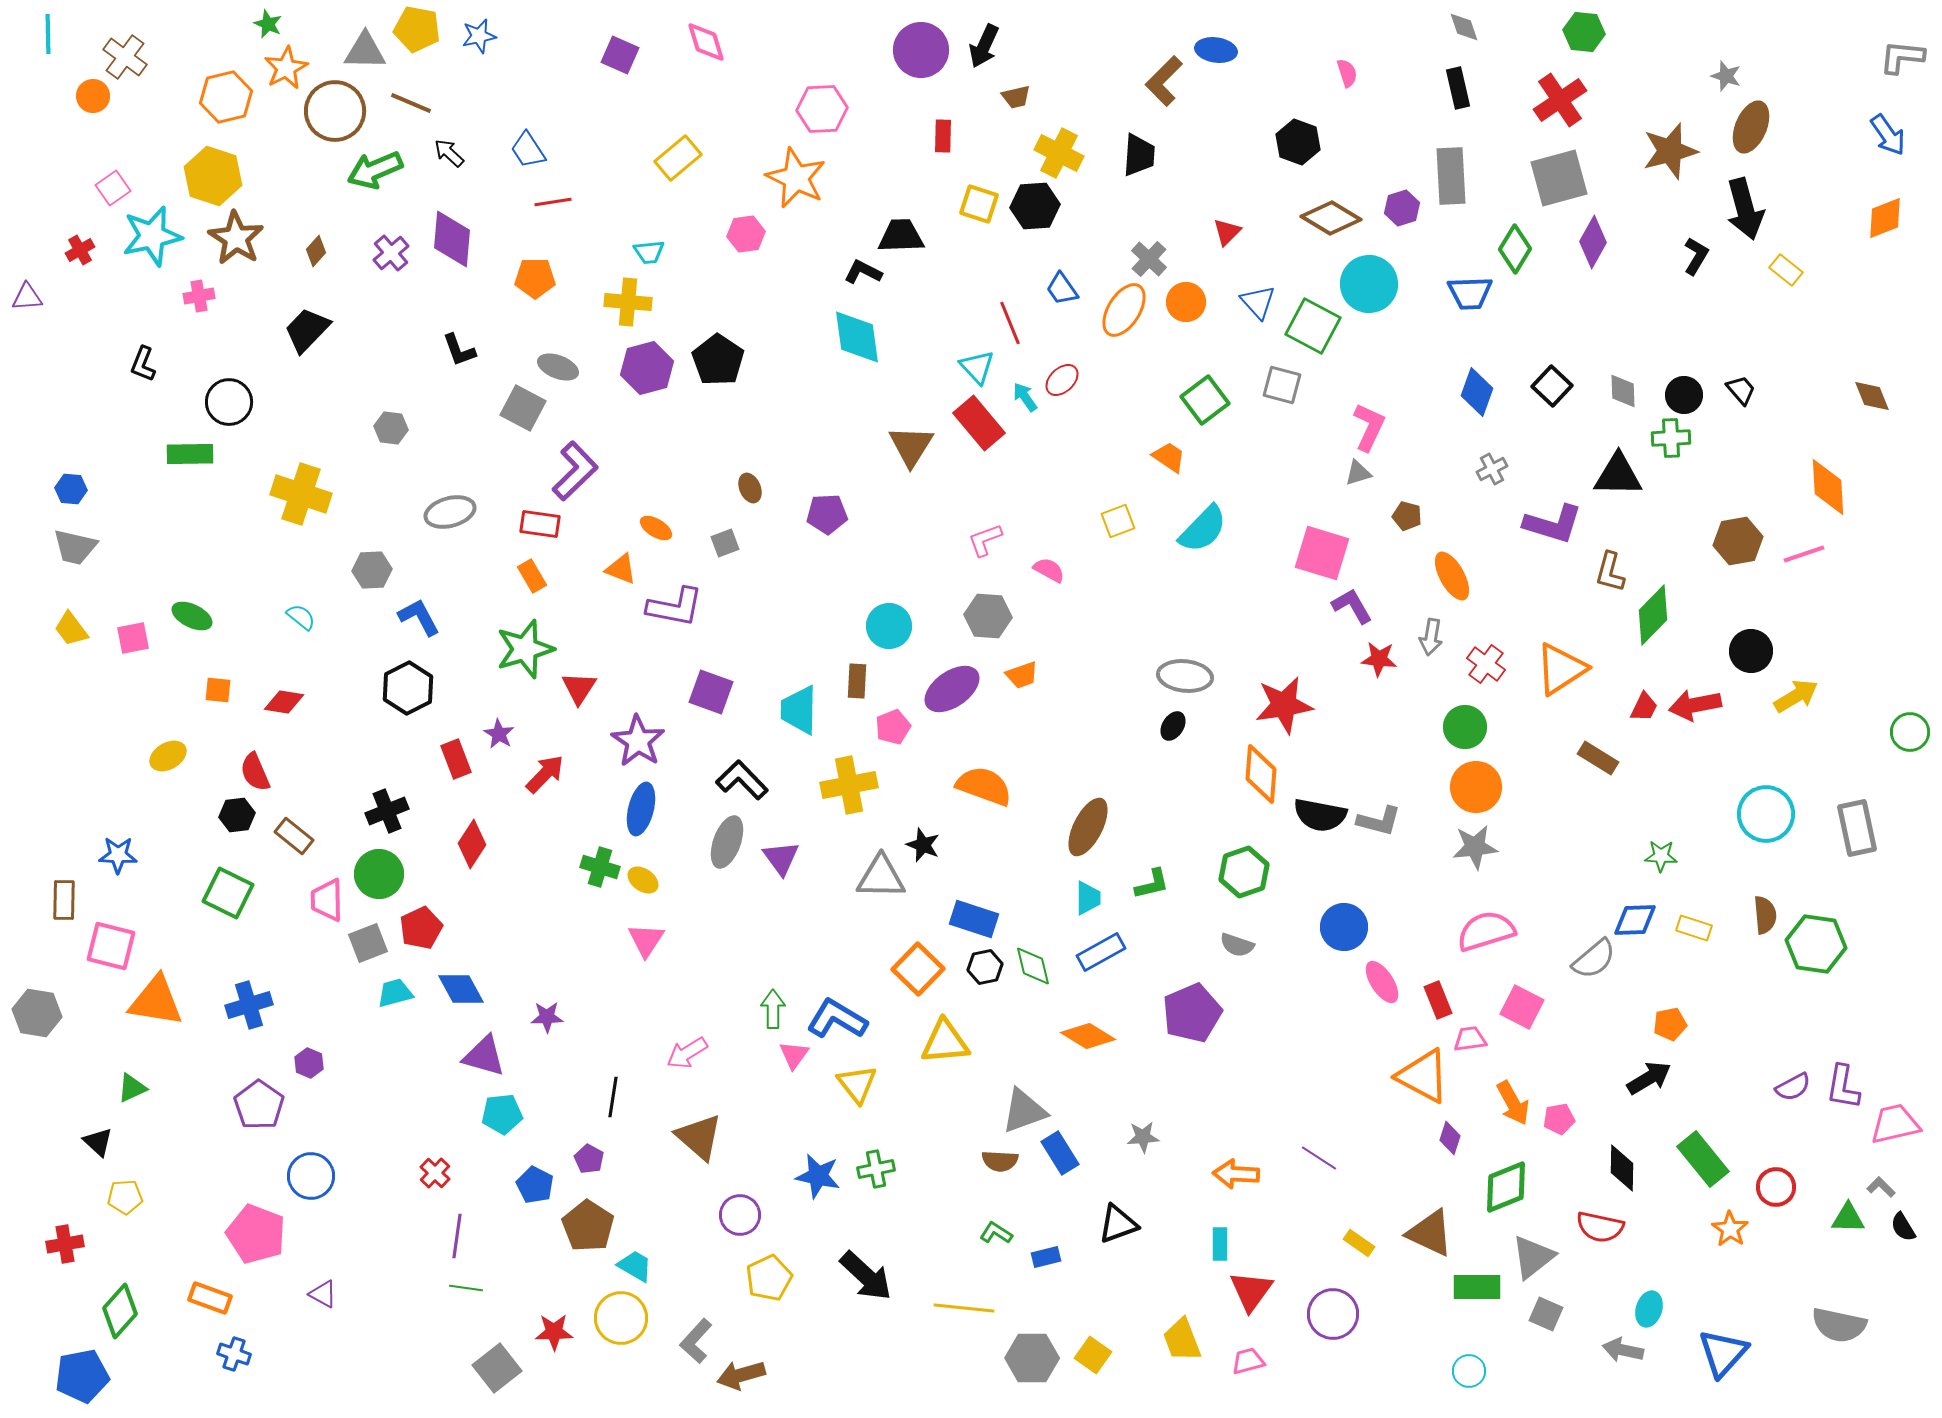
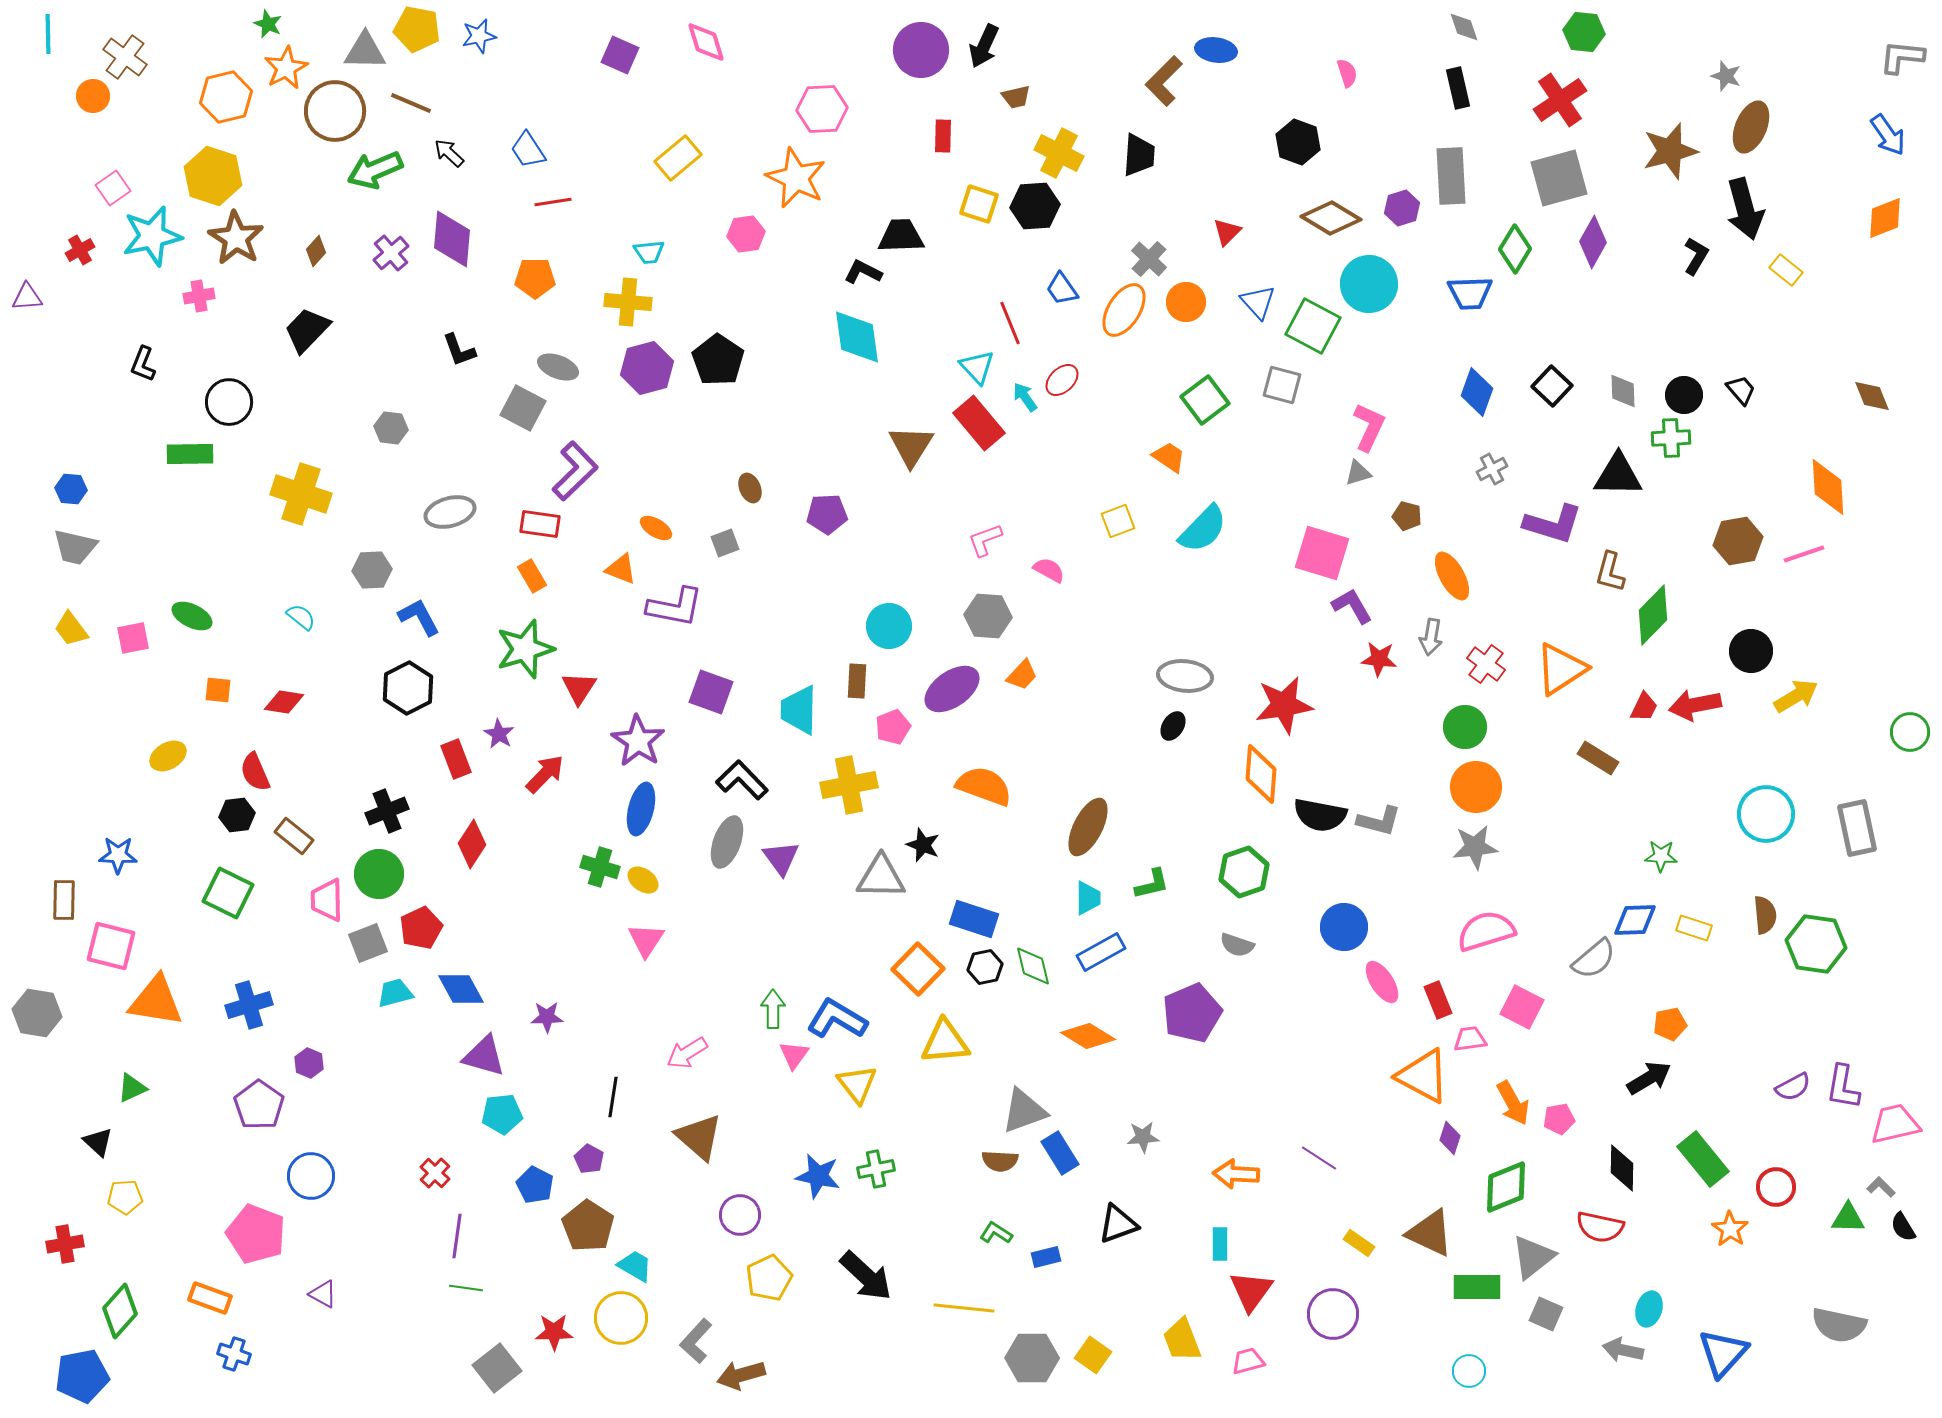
orange trapezoid at (1022, 675): rotated 28 degrees counterclockwise
